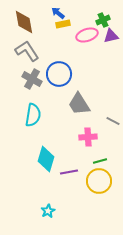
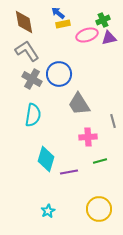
purple triangle: moved 2 px left, 2 px down
gray line: rotated 48 degrees clockwise
yellow circle: moved 28 px down
